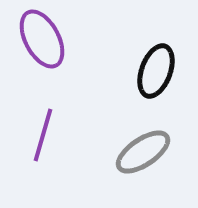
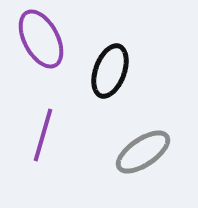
purple ellipse: moved 1 px left
black ellipse: moved 46 px left
